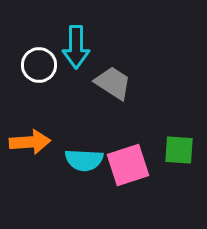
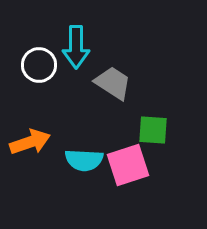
orange arrow: rotated 15 degrees counterclockwise
green square: moved 26 px left, 20 px up
